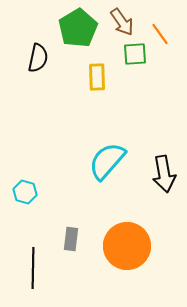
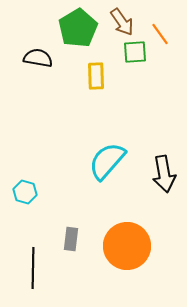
green square: moved 2 px up
black semicircle: rotated 92 degrees counterclockwise
yellow rectangle: moved 1 px left, 1 px up
